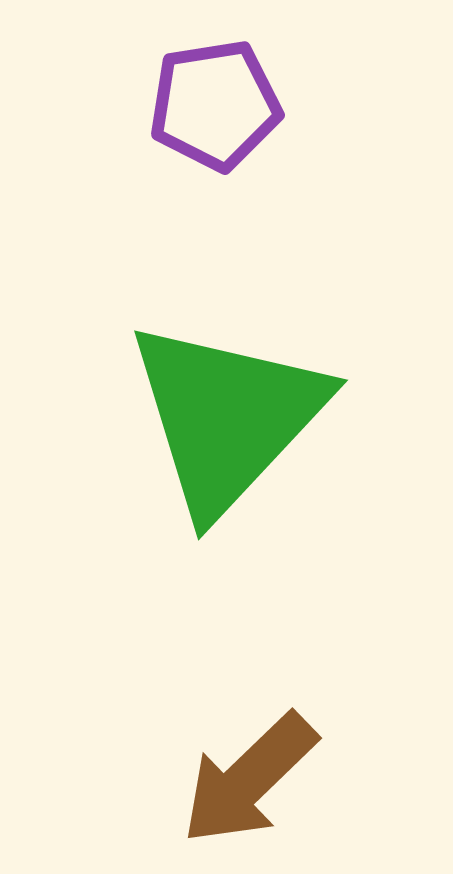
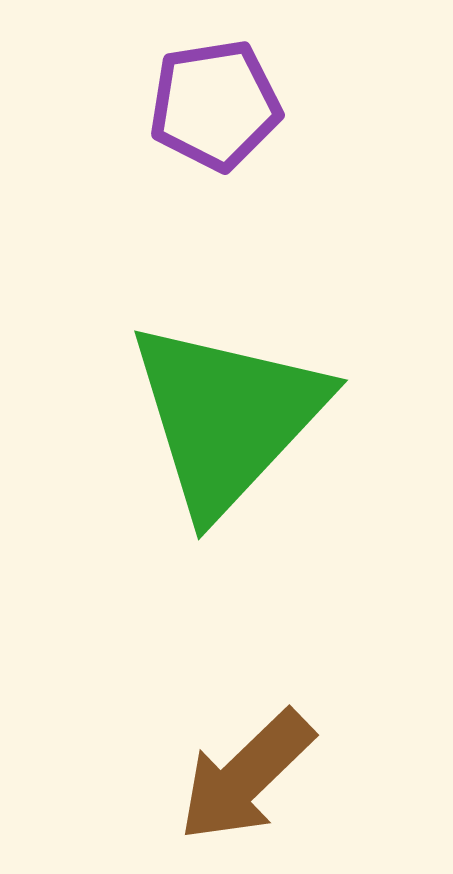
brown arrow: moved 3 px left, 3 px up
